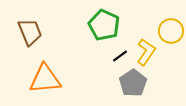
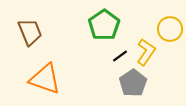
green pentagon: rotated 12 degrees clockwise
yellow circle: moved 1 px left, 2 px up
orange triangle: rotated 24 degrees clockwise
